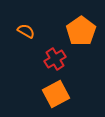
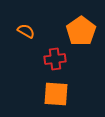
red cross: rotated 25 degrees clockwise
orange square: rotated 32 degrees clockwise
